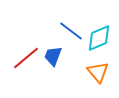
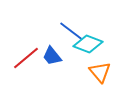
cyan diamond: moved 11 px left, 6 px down; rotated 44 degrees clockwise
blue trapezoid: moved 1 px left; rotated 60 degrees counterclockwise
orange triangle: moved 2 px right
